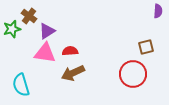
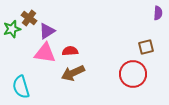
purple semicircle: moved 2 px down
brown cross: moved 2 px down
cyan semicircle: moved 2 px down
